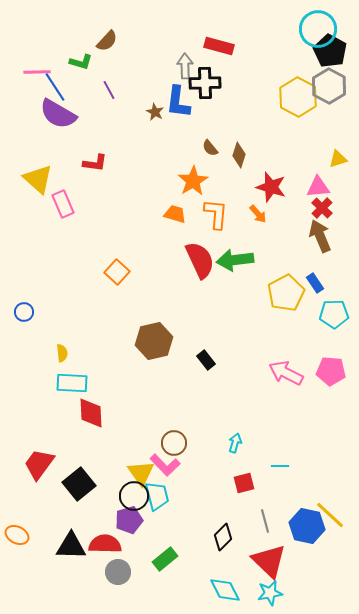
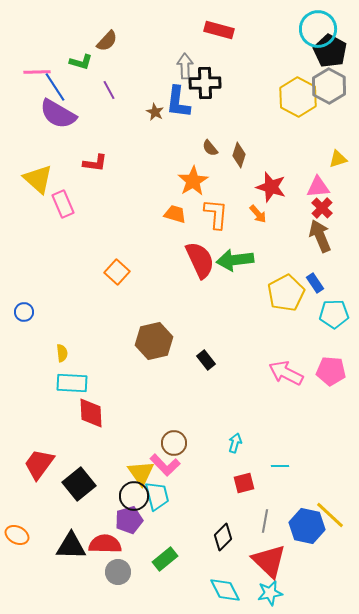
red rectangle at (219, 46): moved 16 px up
gray line at (265, 521): rotated 25 degrees clockwise
